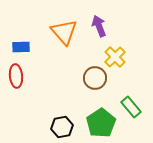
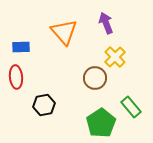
purple arrow: moved 7 px right, 3 px up
red ellipse: moved 1 px down
black hexagon: moved 18 px left, 22 px up
